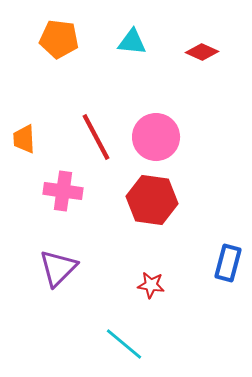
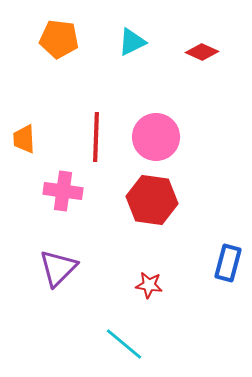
cyan triangle: rotated 32 degrees counterclockwise
red line: rotated 30 degrees clockwise
red star: moved 2 px left
